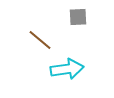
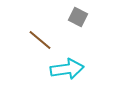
gray square: rotated 30 degrees clockwise
